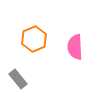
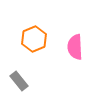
gray rectangle: moved 1 px right, 2 px down
